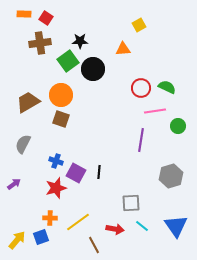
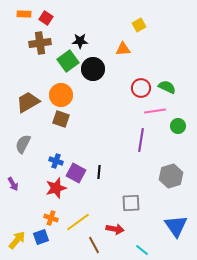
purple arrow: moved 1 px left; rotated 96 degrees clockwise
orange cross: moved 1 px right; rotated 16 degrees clockwise
cyan line: moved 24 px down
